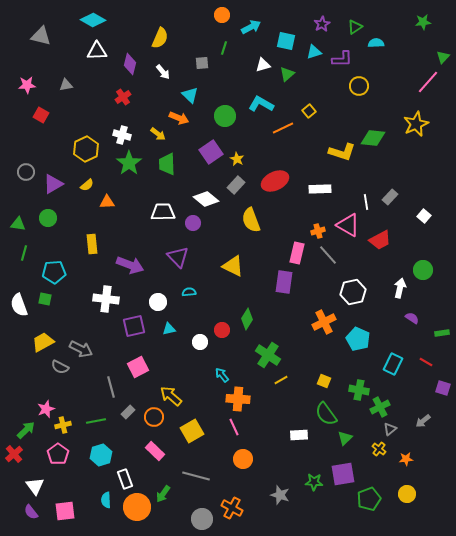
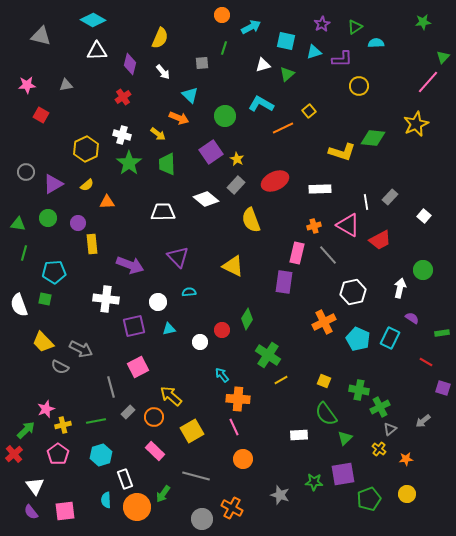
purple circle at (193, 223): moved 115 px left
orange cross at (318, 231): moved 4 px left, 5 px up
yellow trapezoid at (43, 342): rotated 105 degrees counterclockwise
cyan rectangle at (393, 364): moved 3 px left, 26 px up
